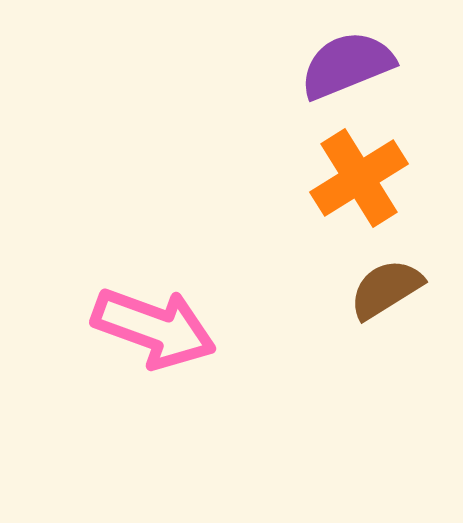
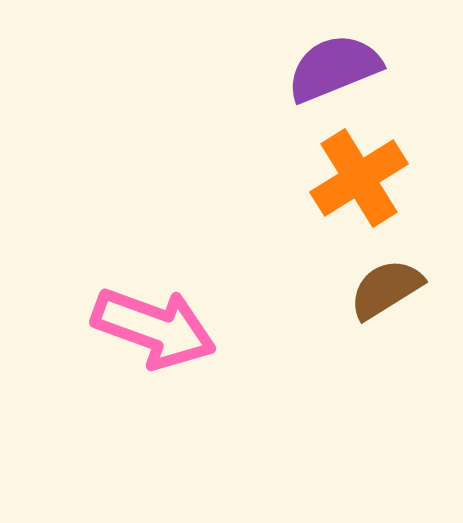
purple semicircle: moved 13 px left, 3 px down
